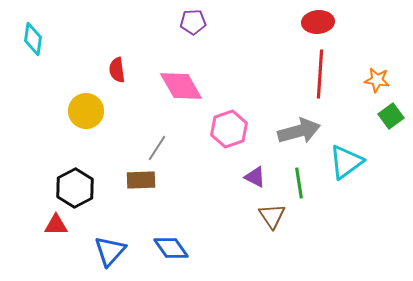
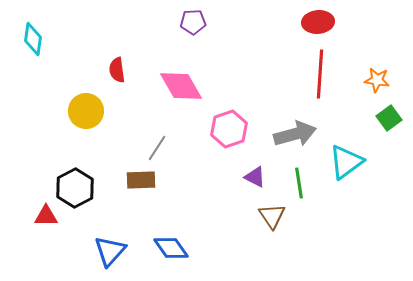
green square: moved 2 px left, 2 px down
gray arrow: moved 4 px left, 3 px down
red triangle: moved 10 px left, 9 px up
